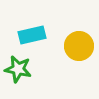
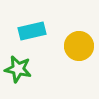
cyan rectangle: moved 4 px up
